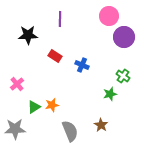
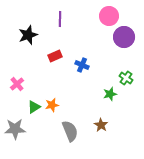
black star: rotated 18 degrees counterclockwise
red rectangle: rotated 56 degrees counterclockwise
green cross: moved 3 px right, 2 px down
